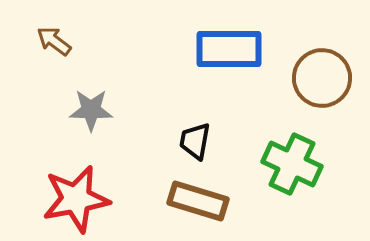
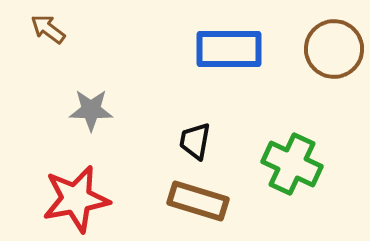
brown arrow: moved 6 px left, 12 px up
brown circle: moved 12 px right, 29 px up
